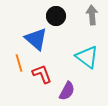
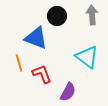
black circle: moved 1 px right
blue triangle: moved 1 px up; rotated 20 degrees counterclockwise
purple semicircle: moved 1 px right, 1 px down
